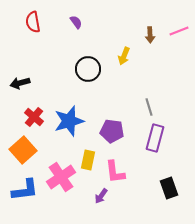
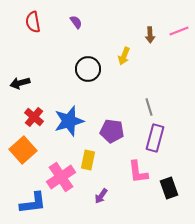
pink L-shape: moved 23 px right
blue L-shape: moved 8 px right, 13 px down
